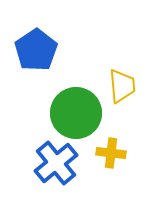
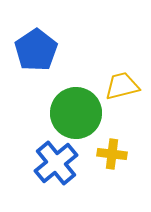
yellow trapezoid: rotated 99 degrees counterclockwise
yellow cross: moved 1 px right, 1 px down
